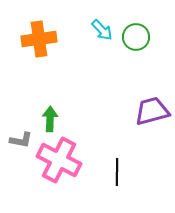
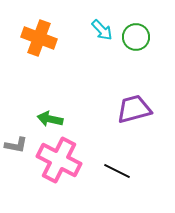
orange cross: moved 1 px up; rotated 28 degrees clockwise
purple trapezoid: moved 18 px left, 2 px up
green arrow: rotated 80 degrees counterclockwise
gray L-shape: moved 5 px left, 5 px down
black line: moved 1 px up; rotated 64 degrees counterclockwise
